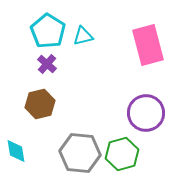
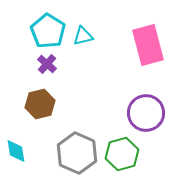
gray hexagon: moved 3 px left; rotated 18 degrees clockwise
